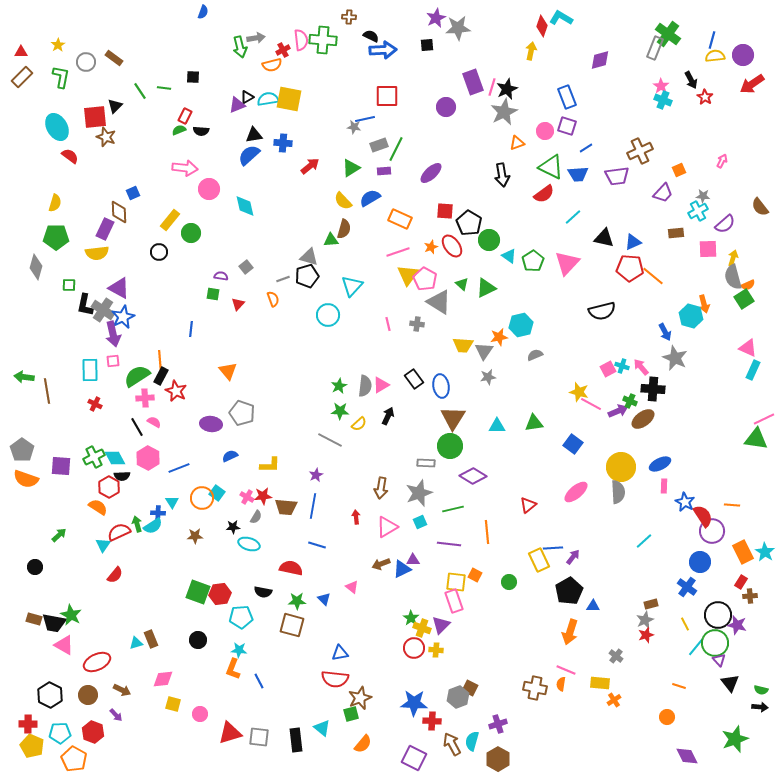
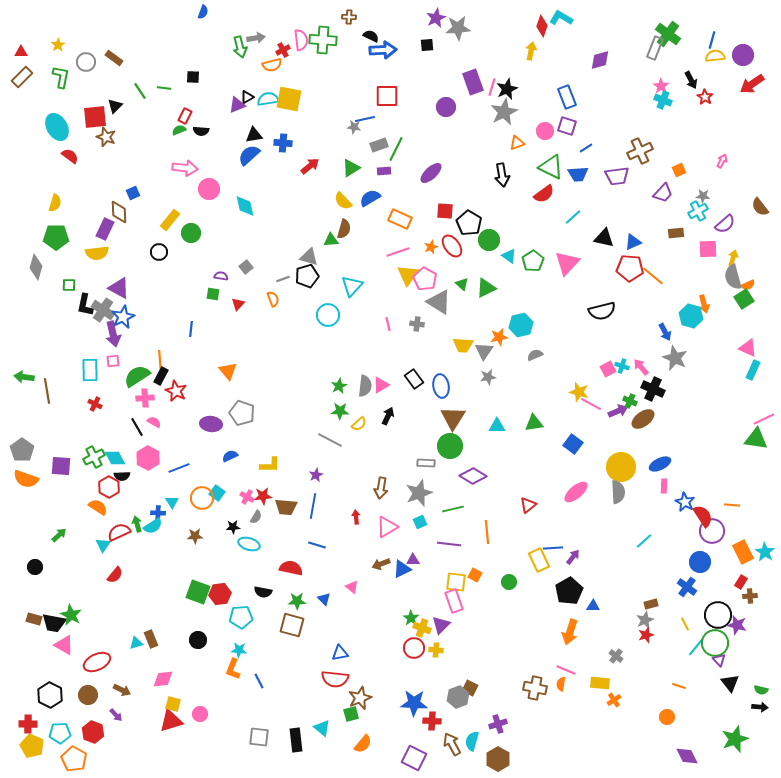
black cross at (653, 389): rotated 20 degrees clockwise
red triangle at (230, 733): moved 59 px left, 12 px up
